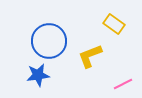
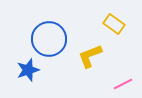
blue circle: moved 2 px up
blue star: moved 10 px left, 5 px up; rotated 10 degrees counterclockwise
